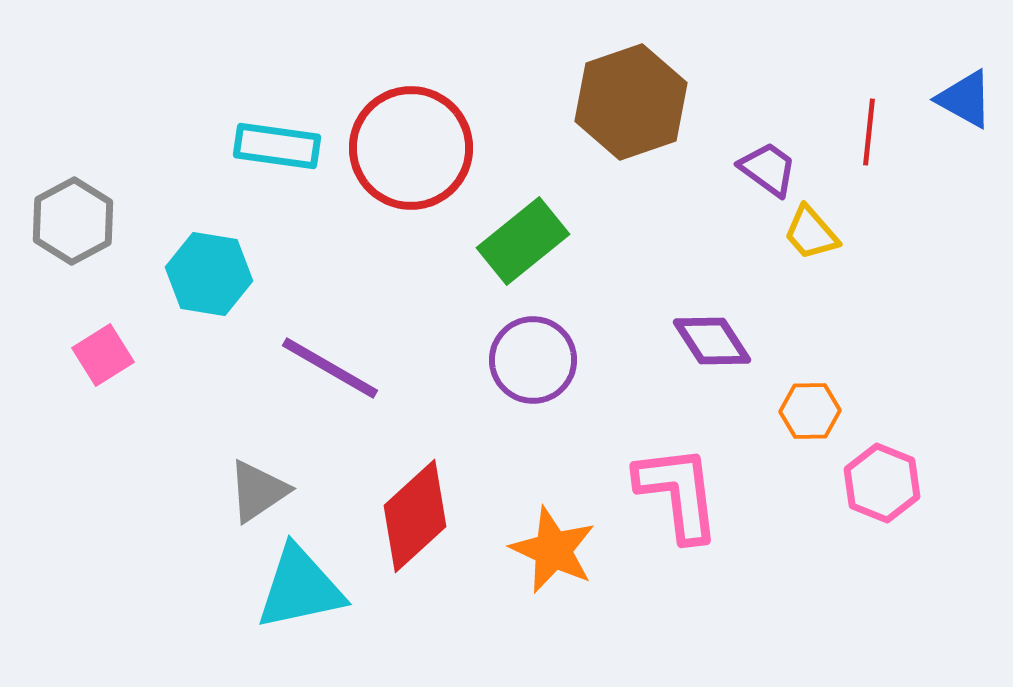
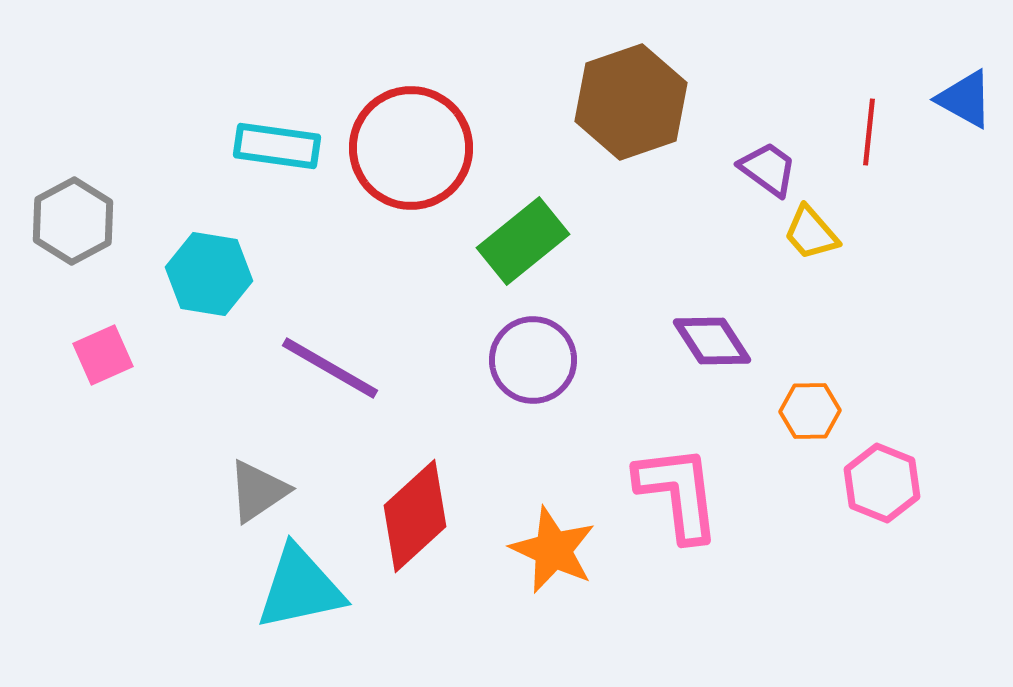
pink square: rotated 8 degrees clockwise
